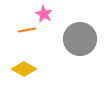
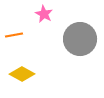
orange line: moved 13 px left, 5 px down
yellow diamond: moved 2 px left, 5 px down
